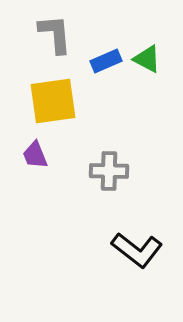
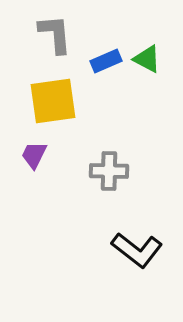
purple trapezoid: moved 1 px left; rotated 48 degrees clockwise
